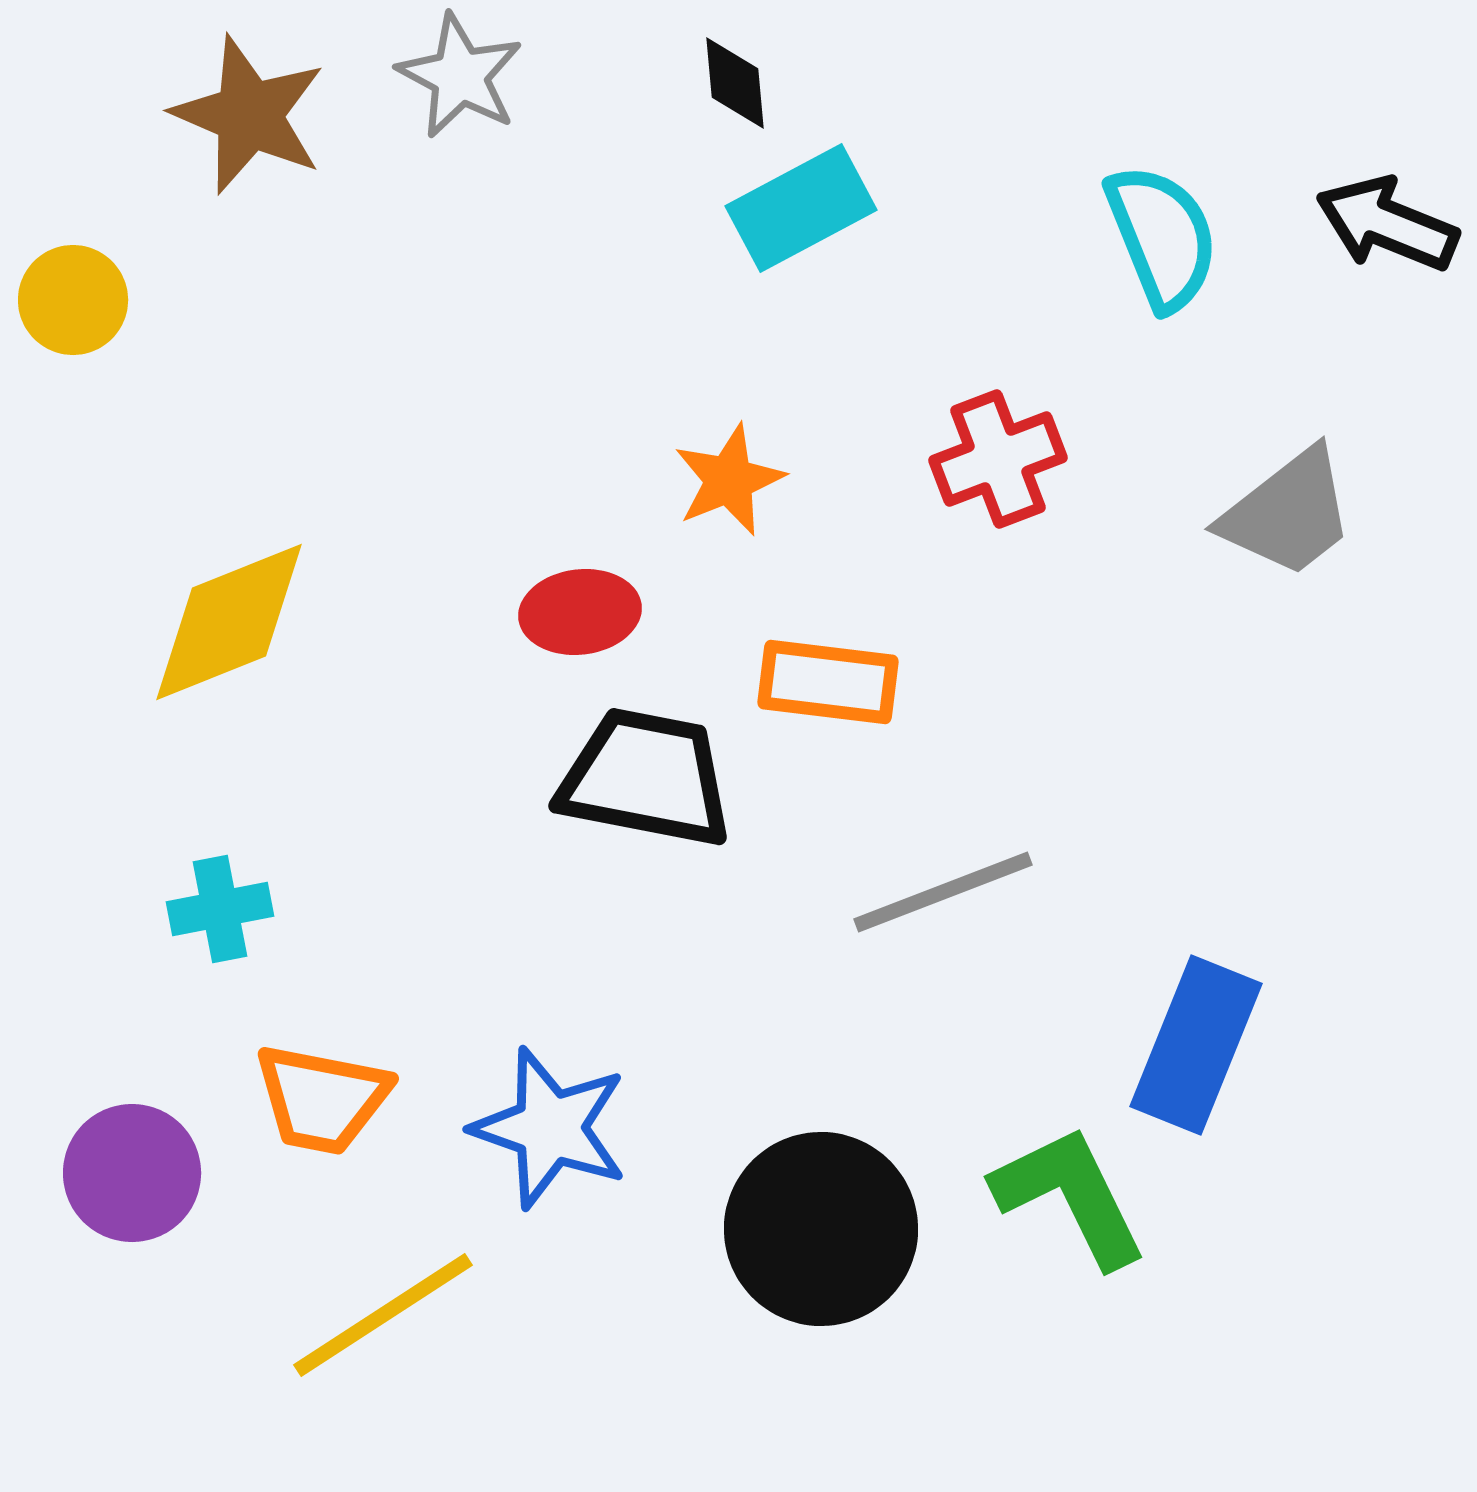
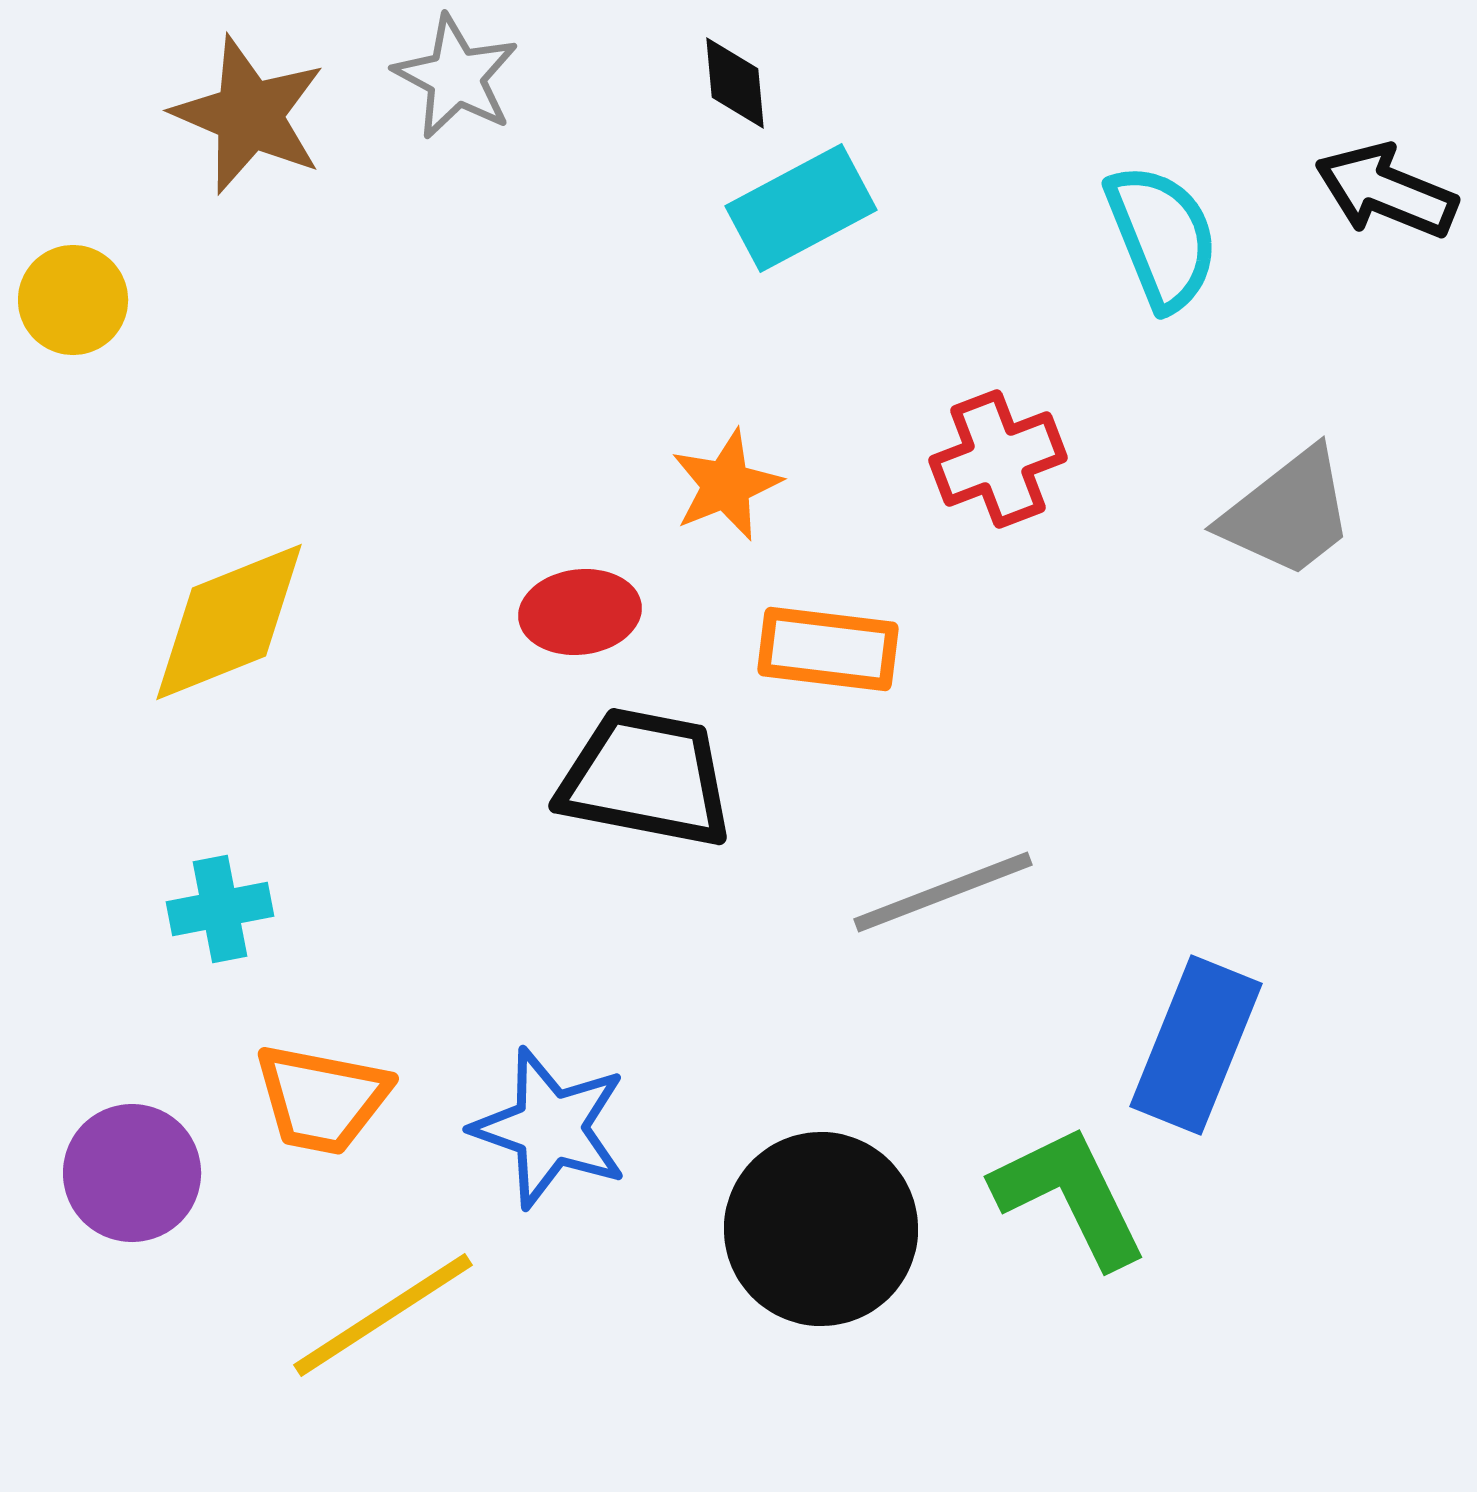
gray star: moved 4 px left, 1 px down
black arrow: moved 1 px left, 33 px up
orange star: moved 3 px left, 5 px down
orange rectangle: moved 33 px up
